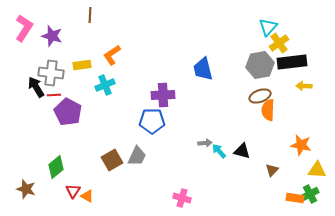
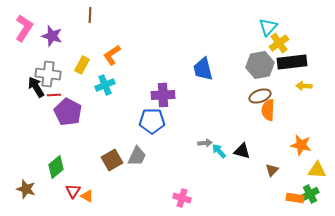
yellow rectangle: rotated 54 degrees counterclockwise
gray cross: moved 3 px left, 1 px down
